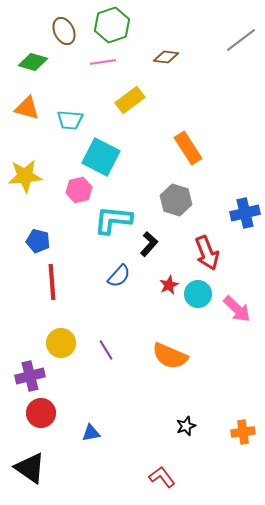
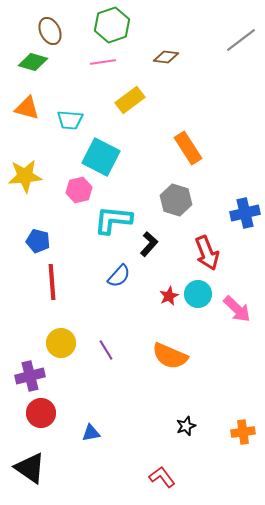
brown ellipse: moved 14 px left
red star: moved 11 px down
